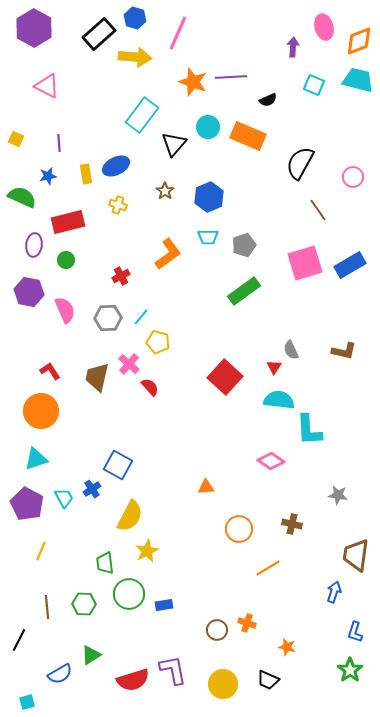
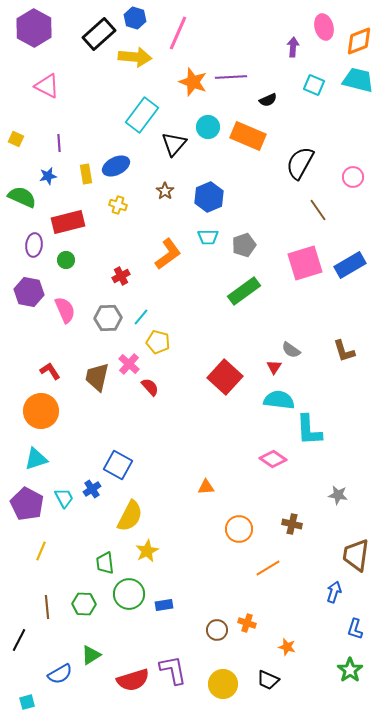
gray semicircle at (291, 350): rotated 30 degrees counterclockwise
brown L-shape at (344, 351): rotated 60 degrees clockwise
pink diamond at (271, 461): moved 2 px right, 2 px up
blue L-shape at (355, 632): moved 3 px up
